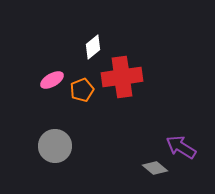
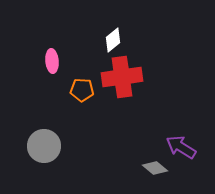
white diamond: moved 20 px right, 7 px up
pink ellipse: moved 19 px up; rotated 65 degrees counterclockwise
orange pentagon: rotated 25 degrees clockwise
gray circle: moved 11 px left
